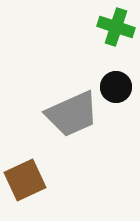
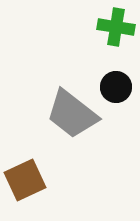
green cross: rotated 9 degrees counterclockwise
gray trapezoid: rotated 62 degrees clockwise
